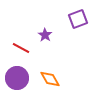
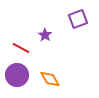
purple circle: moved 3 px up
